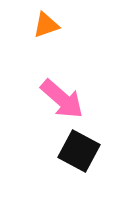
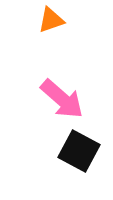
orange triangle: moved 5 px right, 5 px up
